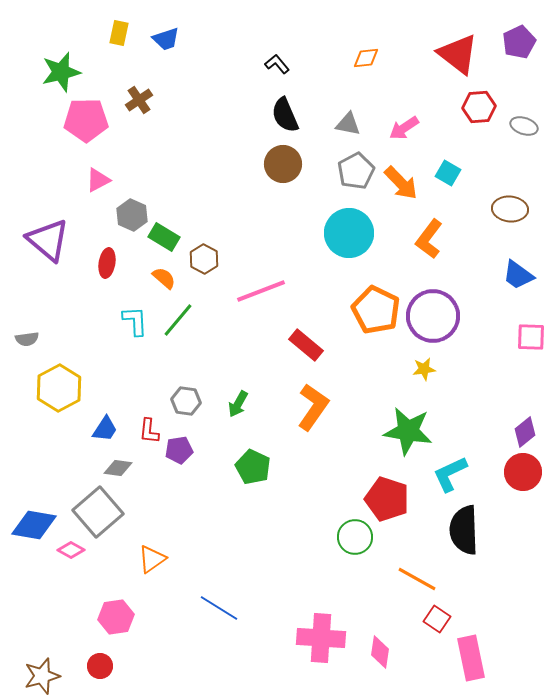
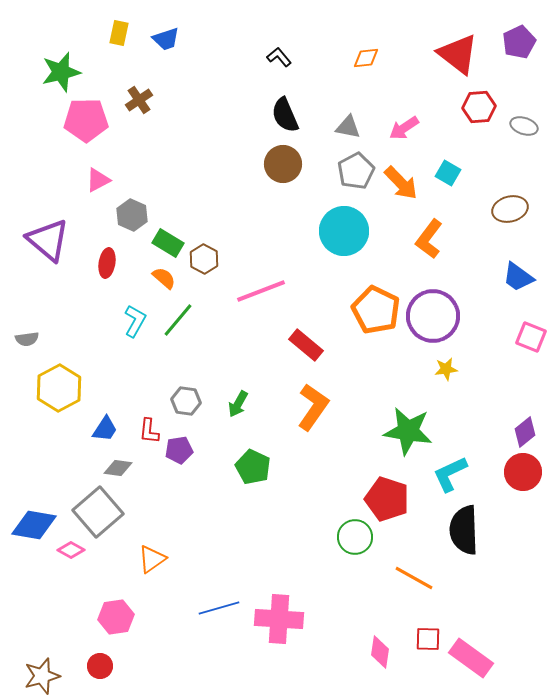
black L-shape at (277, 64): moved 2 px right, 7 px up
gray triangle at (348, 124): moved 3 px down
brown ellipse at (510, 209): rotated 20 degrees counterclockwise
cyan circle at (349, 233): moved 5 px left, 2 px up
green rectangle at (164, 237): moved 4 px right, 6 px down
blue trapezoid at (518, 275): moved 2 px down
cyan L-shape at (135, 321): rotated 32 degrees clockwise
pink square at (531, 337): rotated 20 degrees clockwise
yellow star at (424, 369): moved 22 px right
orange line at (417, 579): moved 3 px left, 1 px up
blue line at (219, 608): rotated 48 degrees counterclockwise
red square at (437, 619): moved 9 px left, 20 px down; rotated 32 degrees counterclockwise
pink cross at (321, 638): moved 42 px left, 19 px up
pink rectangle at (471, 658): rotated 42 degrees counterclockwise
